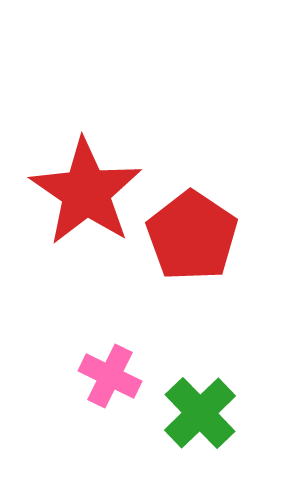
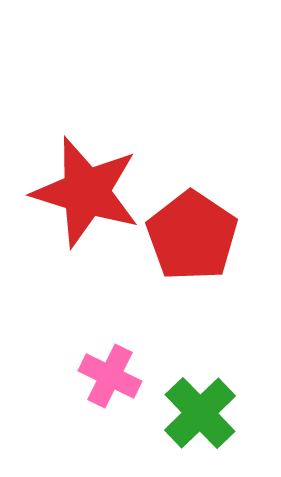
red star: rotated 17 degrees counterclockwise
